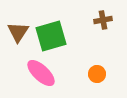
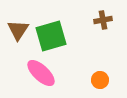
brown triangle: moved 2 px up
orange circle: moved 3 px right, 6 px down
